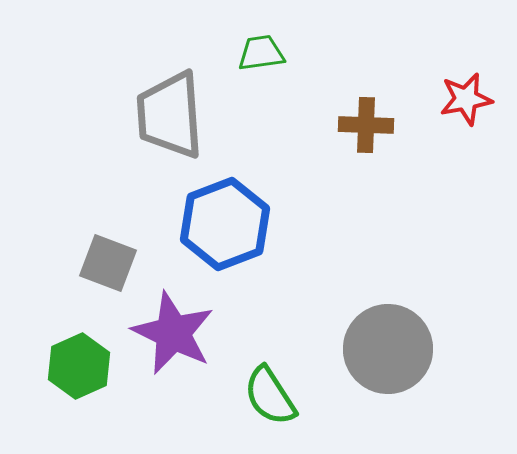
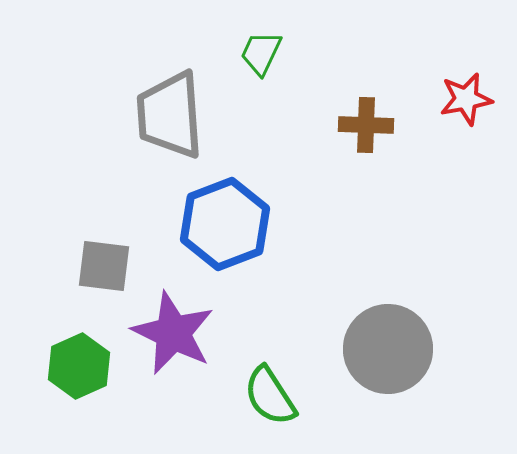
green trapezoid: rotated 57 degrees counterclockwise
gray square: moved 4 px left, 3 px down; rotated 14 degrees counterclockwise
